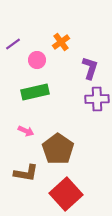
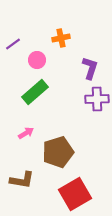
orange cross: moved 4 px up; rotated 24 degrees clockwise
green rectangle: rotated 28 degrees counterclockwise
pink arrow: moved 2 px down; rotated 56 degrees counterclockwise
brown pentagon: moved 3 px down; rotated 20 degrees clockwise
brown L-shape: moved 4 px left, 7 px down
red square: moved 9 px right; rotated 12 degrees clockwise
